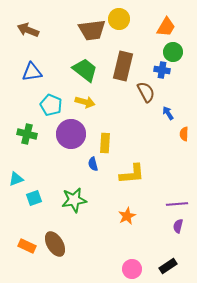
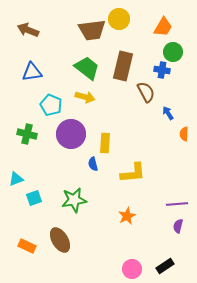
orange trapezoid: moved 3 px left
green trapezoid: moved 2 px right, 2 px up
yellow arrow: moved 5 px up
yellow L-shape: moved 1 px right, 1 px up
brown ellipse: moved 5 px right, 4 px up
black rectangle: moved 3 px left
